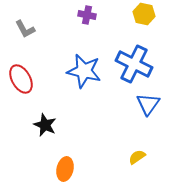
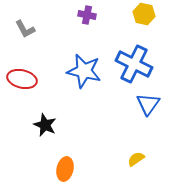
red ellipse: moved 1 px right; rotated 48 degrees counterclockwise
yellow semicircle: moved 1 px left, 2 px down
